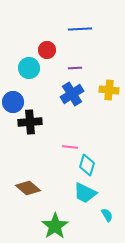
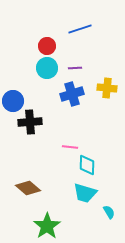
blue line: rotated 15 degrees counterclockwise
red circle: moved 4 px up
cyan circle: moved 18 px right
yellow cross: moved 2 px left, 2 px up
blue cross: rotated 15 degrees clockwise
blue circle: moved 1 px up
cyan diamond: rotated 15 degrees counterclockwise
cyan trapezoid: rotated 10 degrees counterclockwise
cyan semicircle: moved 2 px right, 3 px up
green star: moved 8 px left
